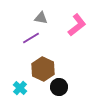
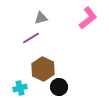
gray triangle: rotated 24 degrees counterclockwise
pink L-shape: moved 11 px right, 7 px up
cyan cross: rotated 32 degrees clockwise
